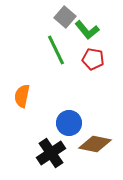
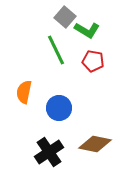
green L-shape: rotated 20 degrees counterclockwise
red pentagon: moved 2 px down
orange semicircle: moved 2 px right, 4 px up
blue circle: moved 10 px left, 15 px up
black cross: moved 2 px left, 1 px up
